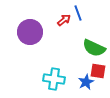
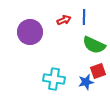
blue line: moved 6 px right, 4 px down; rotated 21 degrees clockwise
red arrow: rotated 16 degrees clockwise
green semicircle: moved 3 px up
red square: rotated 28 degrees counterclockwise
blue star: rotated 14 degrees clockwise
